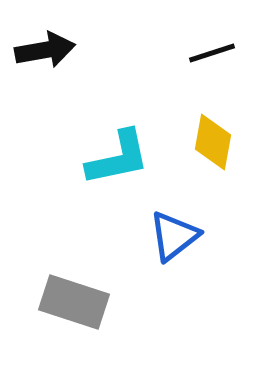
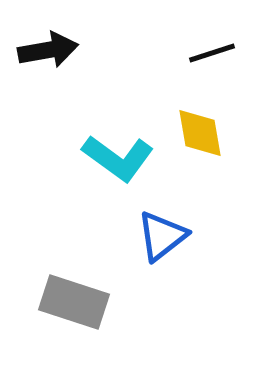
black arrow: moved 3 px right
yellow diamond: moved 13 px left, 9 px up; rotated 20 degrees counterclockwise
cyan L-shape: rotated 48 degrees clockwise
blue triangle: moved 12 px left
